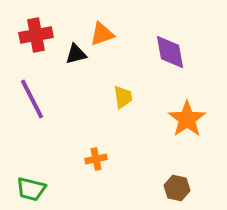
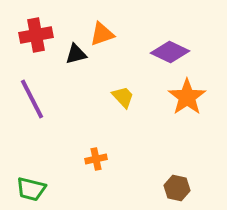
purple diamond: rotated 54 degrees counterclockwise
yellow trapezoid: rotated 35 degrees counterclockwise
orange star: moved 22 px up
